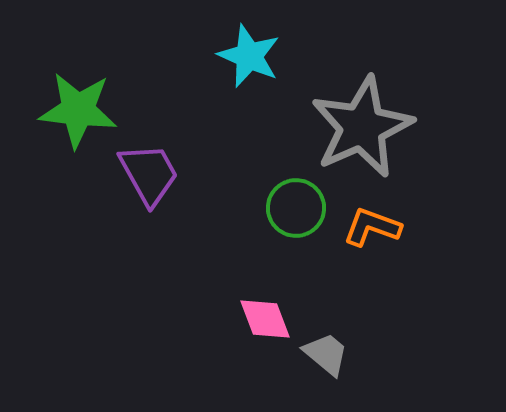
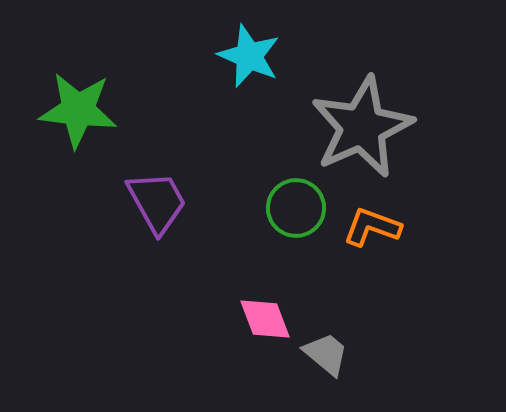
purple trapezoid: moved 8 px right, 28 px down
